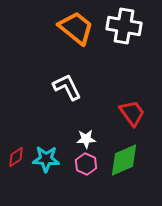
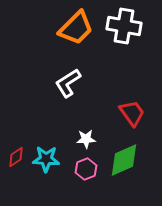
orange trapezoid: rotated 96 degrees clockwise
white L-shape: moved 1 px right, 4 px up; rotated 96 degrees counterclockwise
pink hexagon: moved 5 px down; rotated 15 degrees clockwise
